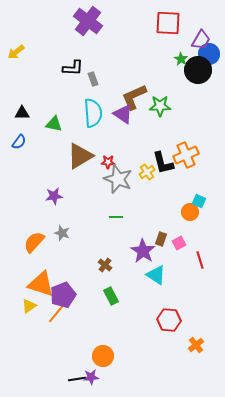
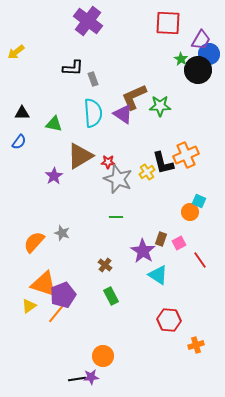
purple star at (54, 196): moved 20 px up; rotated 24 degrees counterclockwise
red line at (200, 260): rotated 18 degrees counterclockwise
cyan triangle at (156, 275): moved 2 px right
orange triangle at (41, 284): moved 3 px right
orange cross at (196, 345): rotated 21 degrees clockwise
